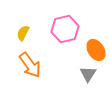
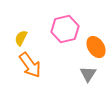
yellow semicircle: moved 2 px left, 5 px down
orange ellipse: moved 3 px up
